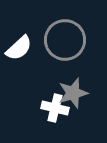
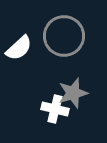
gray circle: moved 1 px left, 4 px up
white cross: moved 1 px down
